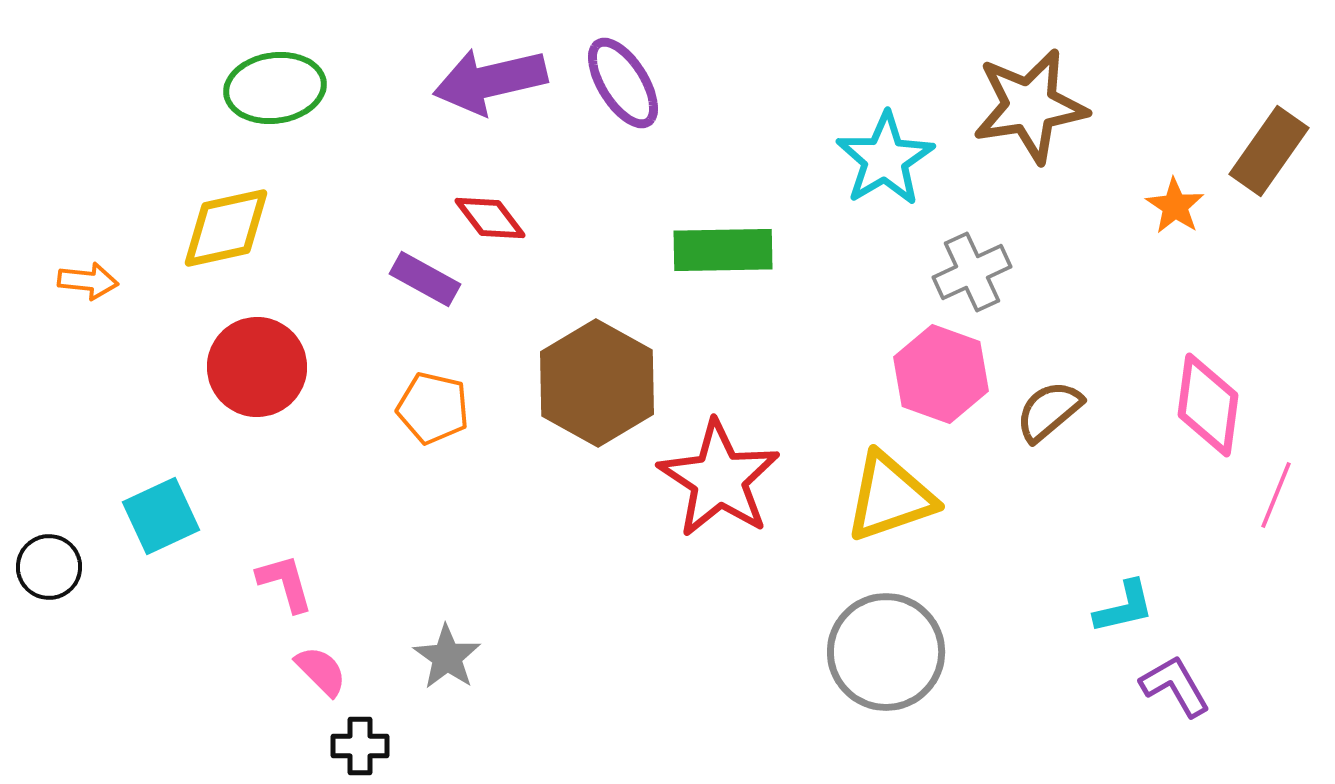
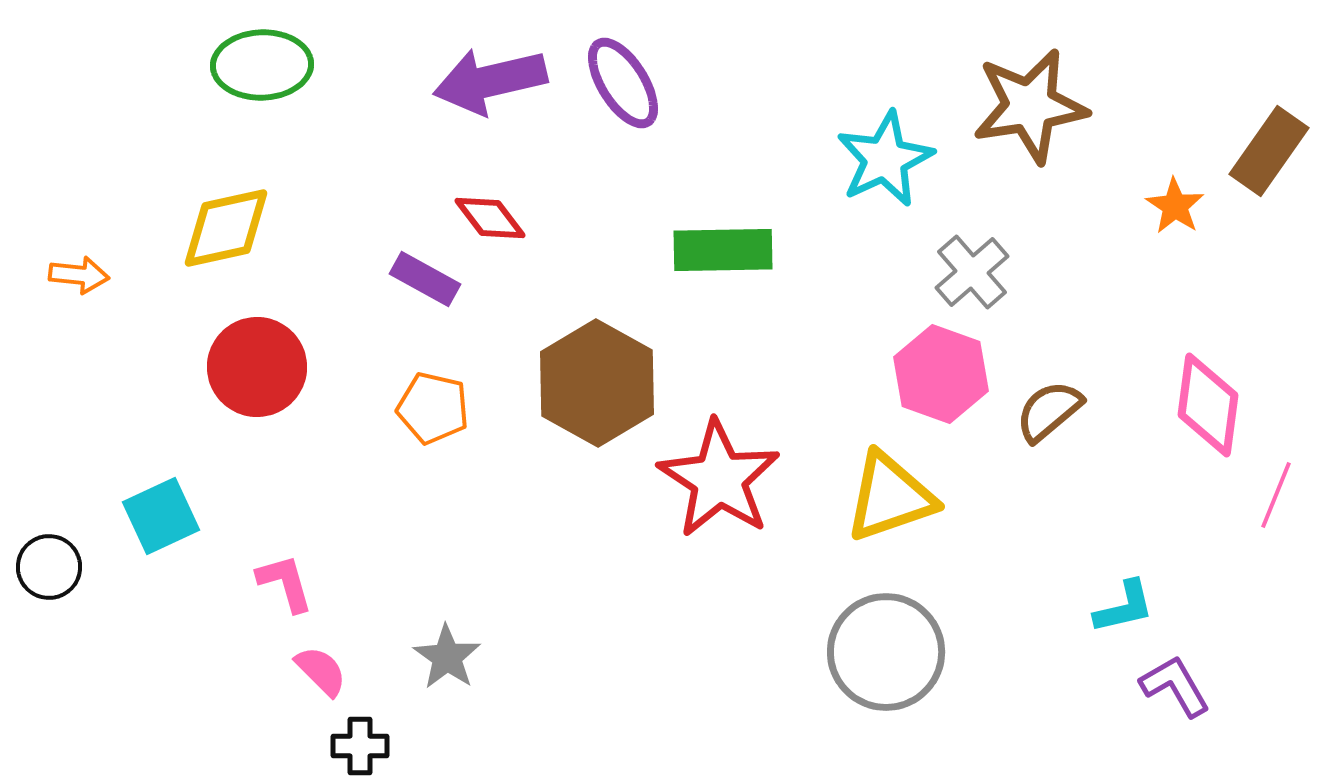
green ellipse: moved 13 px left, 23 px up; rotated 6 degrees clockwise
cyan star: rotated 6 degrees clockwise
gray cross: rotated 16 degrees counterclockwise
orange arrow: moved 9 px left, 6 px up
